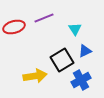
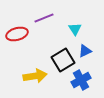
red ellipse: moved 3 px right, 7 px down
black square: moved 1 px right
